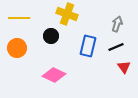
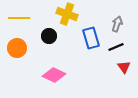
black circle: moved 2 px left
blue rectangle: moved 3 px right, 8 px up; rotated 30 degrees counterclockwise
